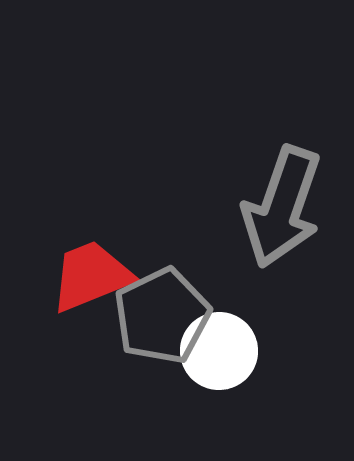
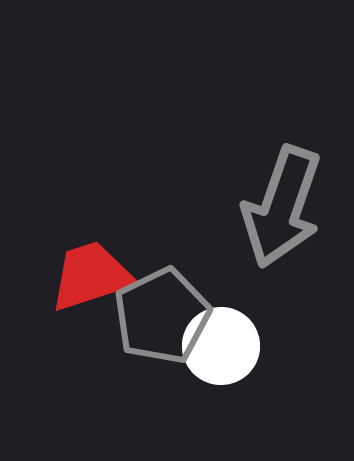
red trapezoid: rotated 4 degrees clockwise
white circle: moved 2 px right, 5 px up
